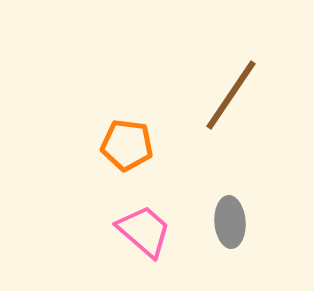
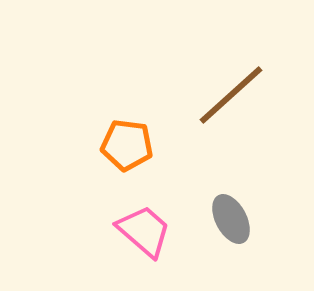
brown line: rotated 14 degrees clockwise
gray ellipse: moved 1 px right, 3 px up; rotated 24 degrees counterclockwise
